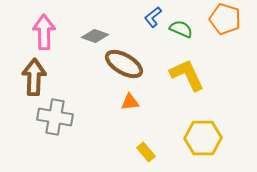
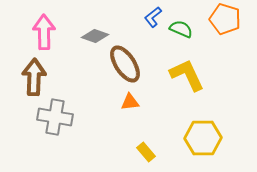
brown ellipse: moved 1 px right; rotated 27 degrees clockwise
